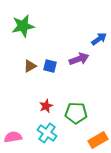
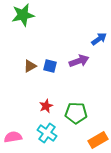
green star: moved 11 px up
purple arrow: moved 2 px down
